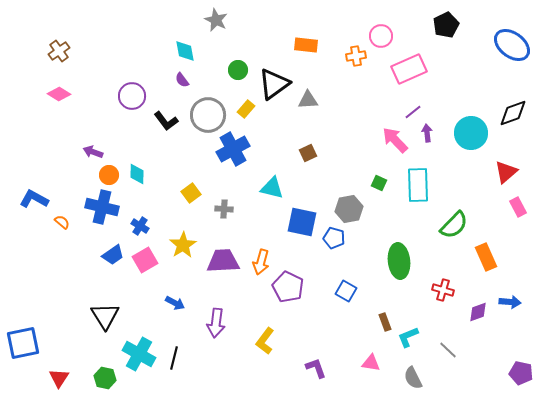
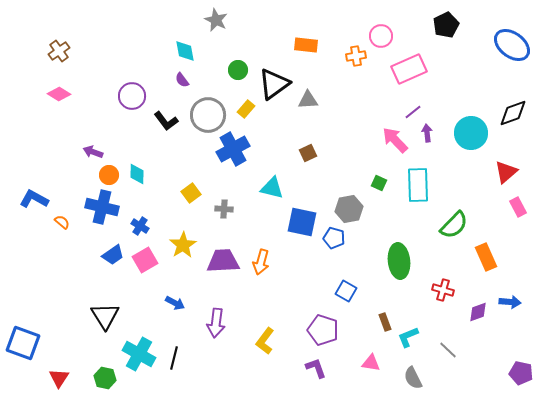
purple pentagon at (288, 287): moved 35 px right, 43 px down; rotated 8 degrees counterclockwise
blue square at (23, 343): rotated 32 degrees clockwise
